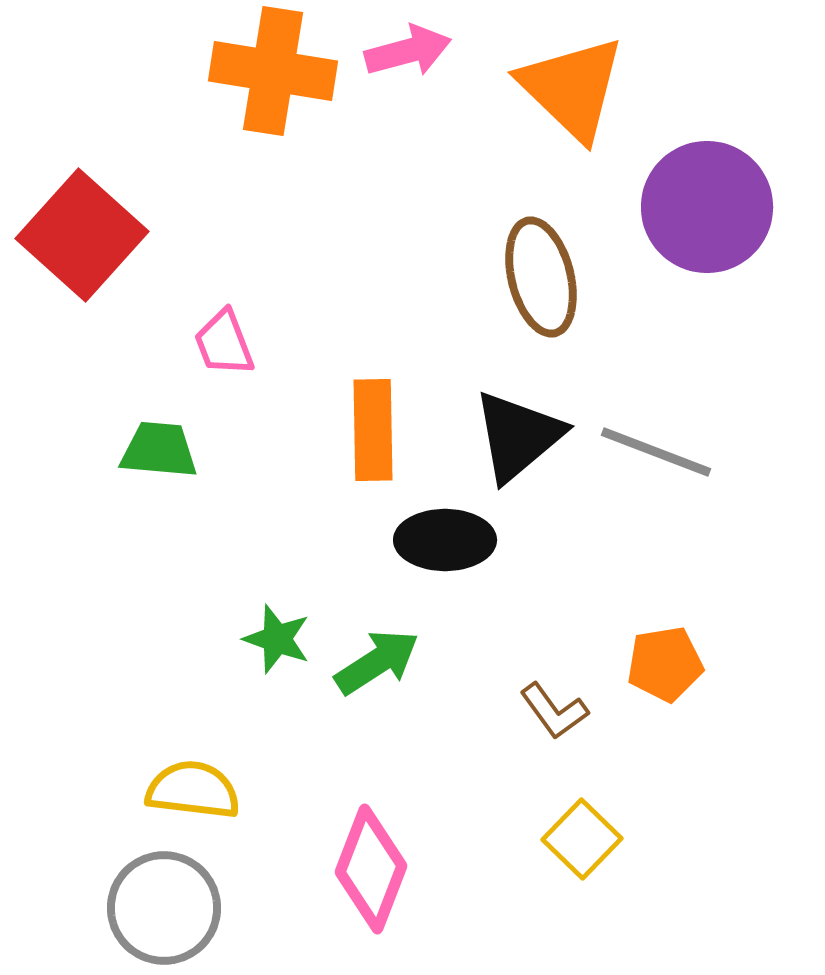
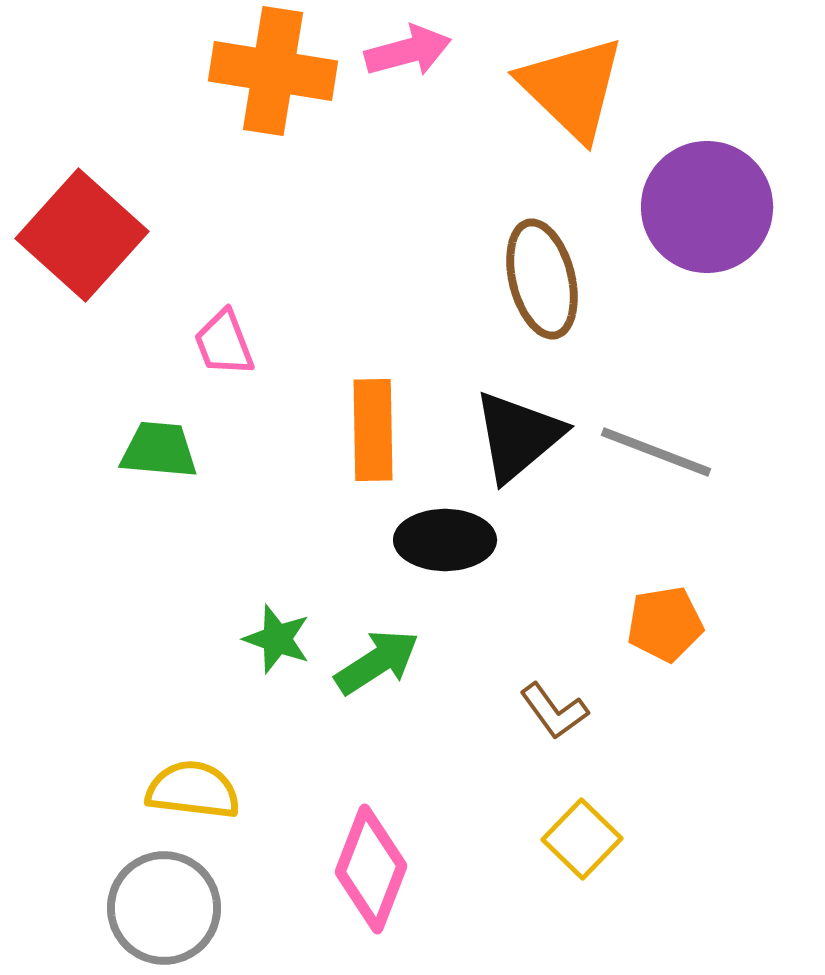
brown ellipse: moved 1 px right, 2 px down
orange pentagon: moved 40 px up
